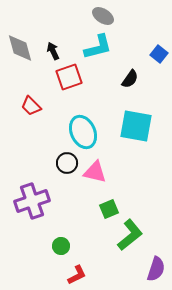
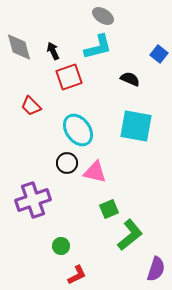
gray diamond: moved 1 px left, 1 px up
black semicircle: rotated 102 degrees counterclockwise
cyan ellipse: moved 5 px left, 2 px up; rotated 12 degrees counterclockwise
purple cross: moved 1 px right, 1 px up
